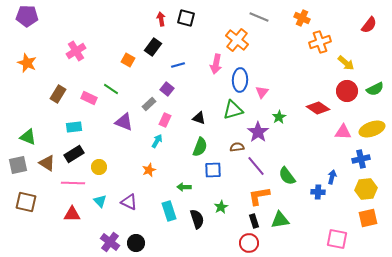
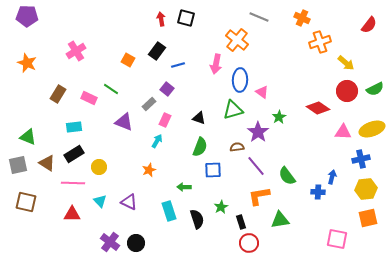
black rectangle at (153, 47): moved 4 px right, 4 px down
pink triangle at (262, 92): rotated 32 degrees counterclockwise
black rectangle at (254, 221): moved 13 px left, 1 px down
